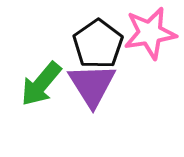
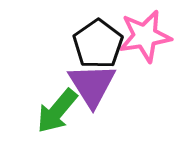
pink star: moved 5 px left, 3 px down
green arrow: moved 16 px right, 27 px down
